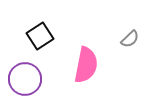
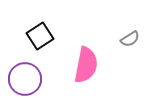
gray semicircle: rotated 12 degrees clockwise
